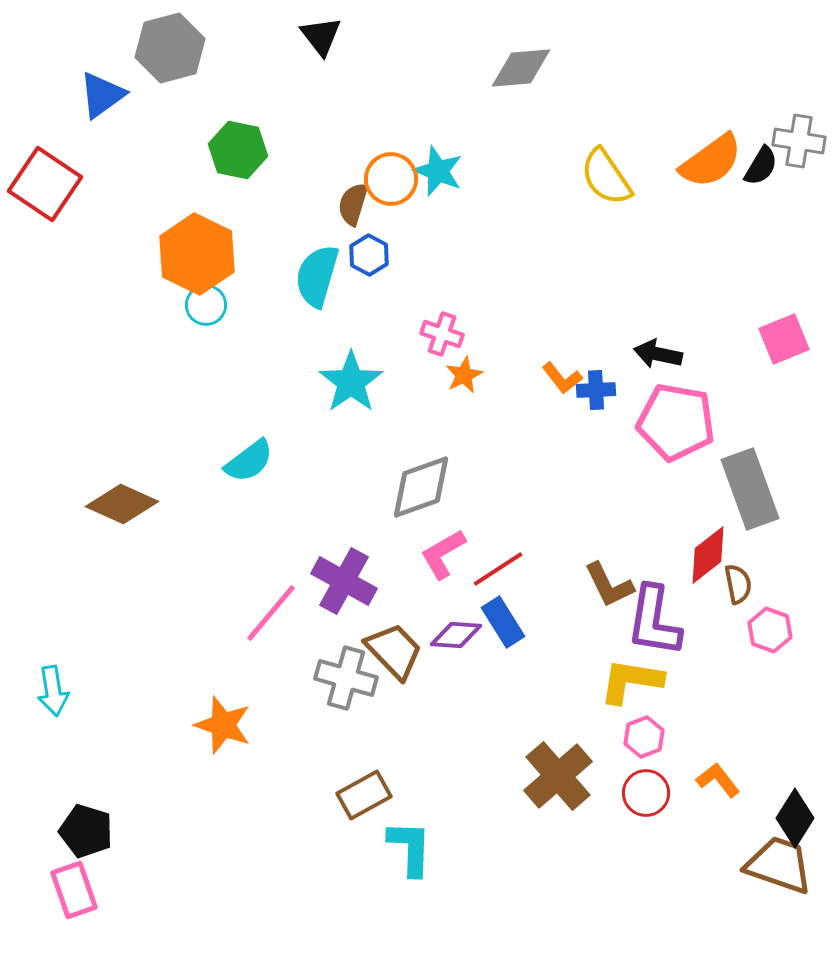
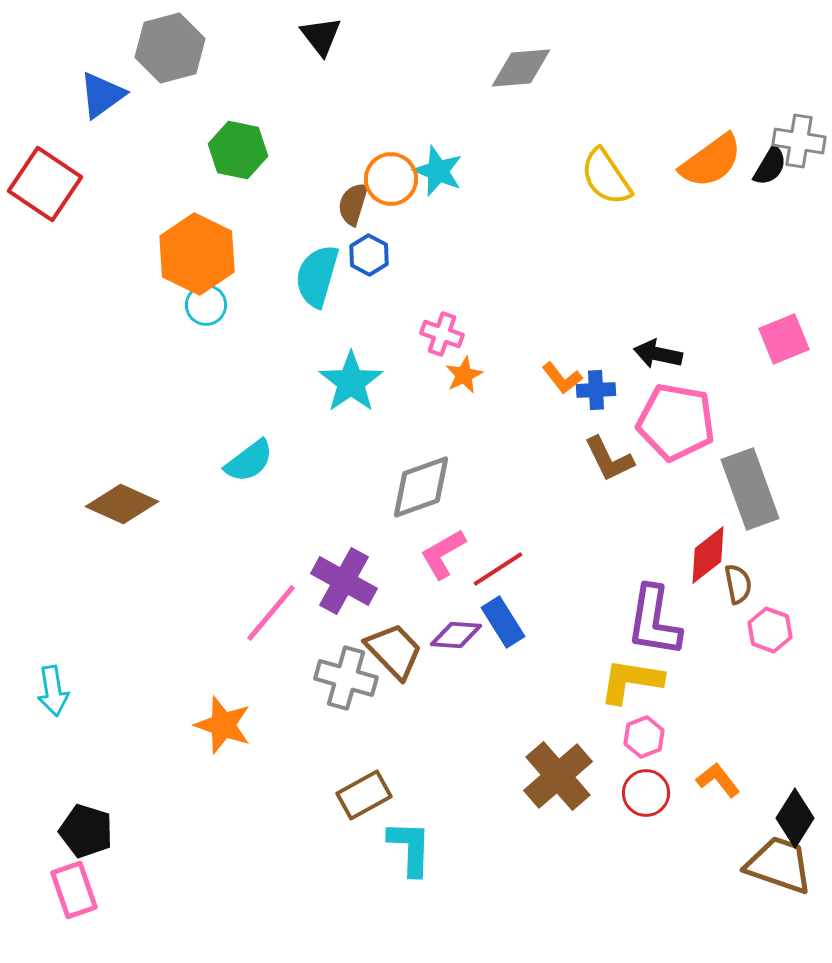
black semicircle at (761, 166): moved 9 px right
brown L-shape at (609, 585): moved 126 px up
